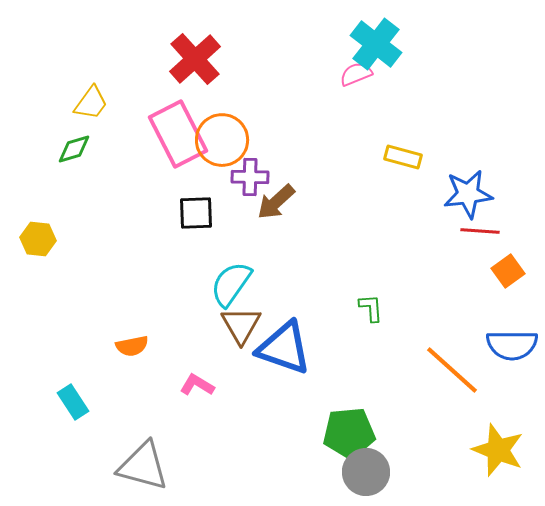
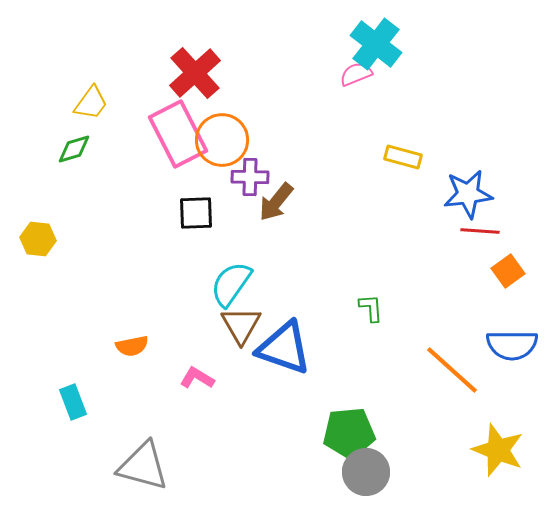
red cross: moved 14 px down
brown arrow: rotated 9 degrees counterclockwise
pink L-shape: moved 7 px up
cyan rectangle: rotated 12 degrees clockwise
